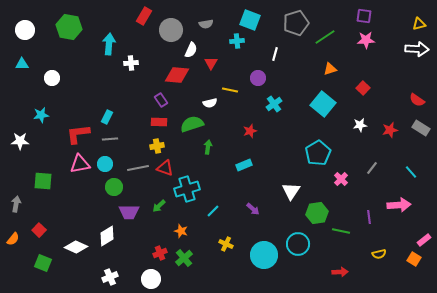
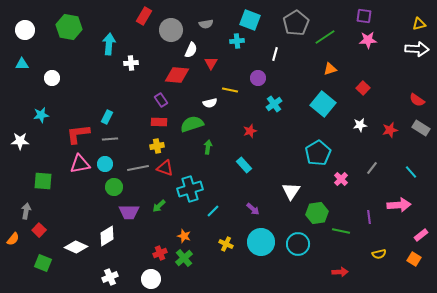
gray pentagon at (296, 23): rotated 15 degrees counterclockwise
pink star at (366, 40): moved 2 px right
cyan rectangle at (244, 165): rotated 70 degrees clockwise
cyan cross at (187, 189): moved 3 px right
gray arrow at (16, 204): moved 10 px right, 7 px down
orange star at (181, 231): moved 3 px right, 5 px down
pink rectangle at (424, 240): moved 3 px left, 5 px up
cyan circle at (264, 255): moved 3 px left, 13 px up
